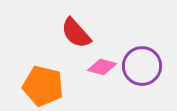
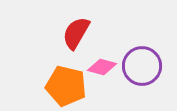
red semicircle: rotated 72 degrees clockwise
orange pentagon: moved 23 px right
